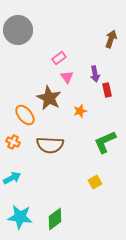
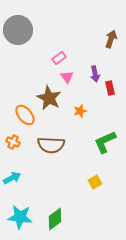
red rectangle: moved 3 px right, 2 px up
brown semicircle: moved 1 px right
